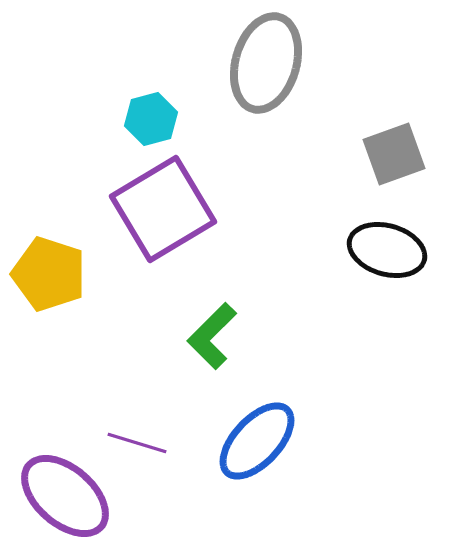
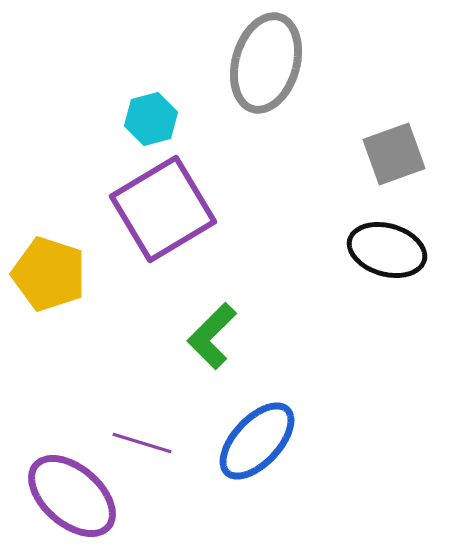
purple line: moved 5 px right
purple ellipse: moved 7 px right
